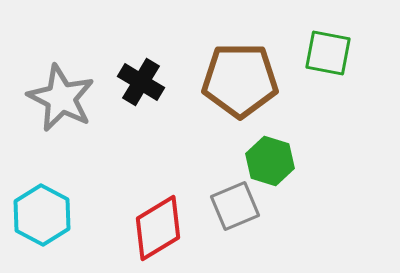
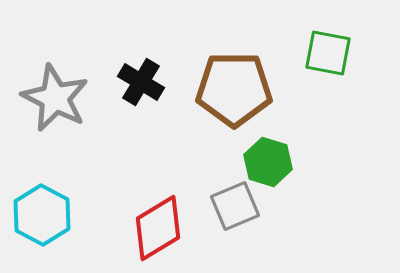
brown pentagon: moved 6 px left, 9 px down
gray star: moved 6 px left
green hexagon: moved 2 px left, 1 px down
